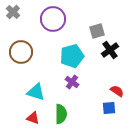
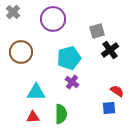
cyan pentagon: moved 3 px left, 2 px down
cyan triangle: rotated 18 degrees counterclockwise
red triangle: moved 1 px up; rotated 24 degrees counterclockwise
